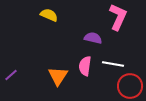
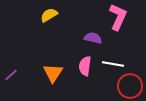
yellow semicircle: rotated 54 degrees counterclockwise
orange triangle: moved 5 px left, 3 px up
